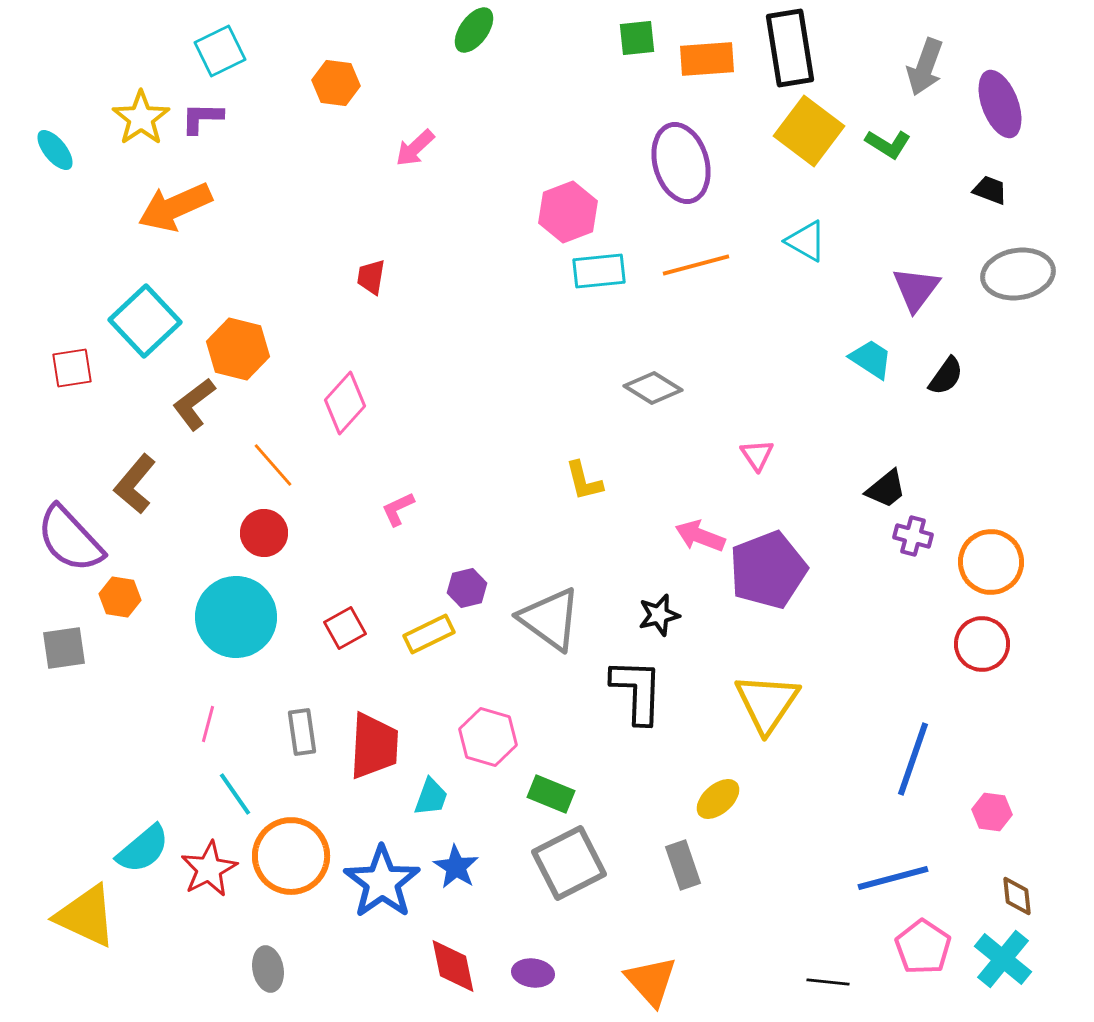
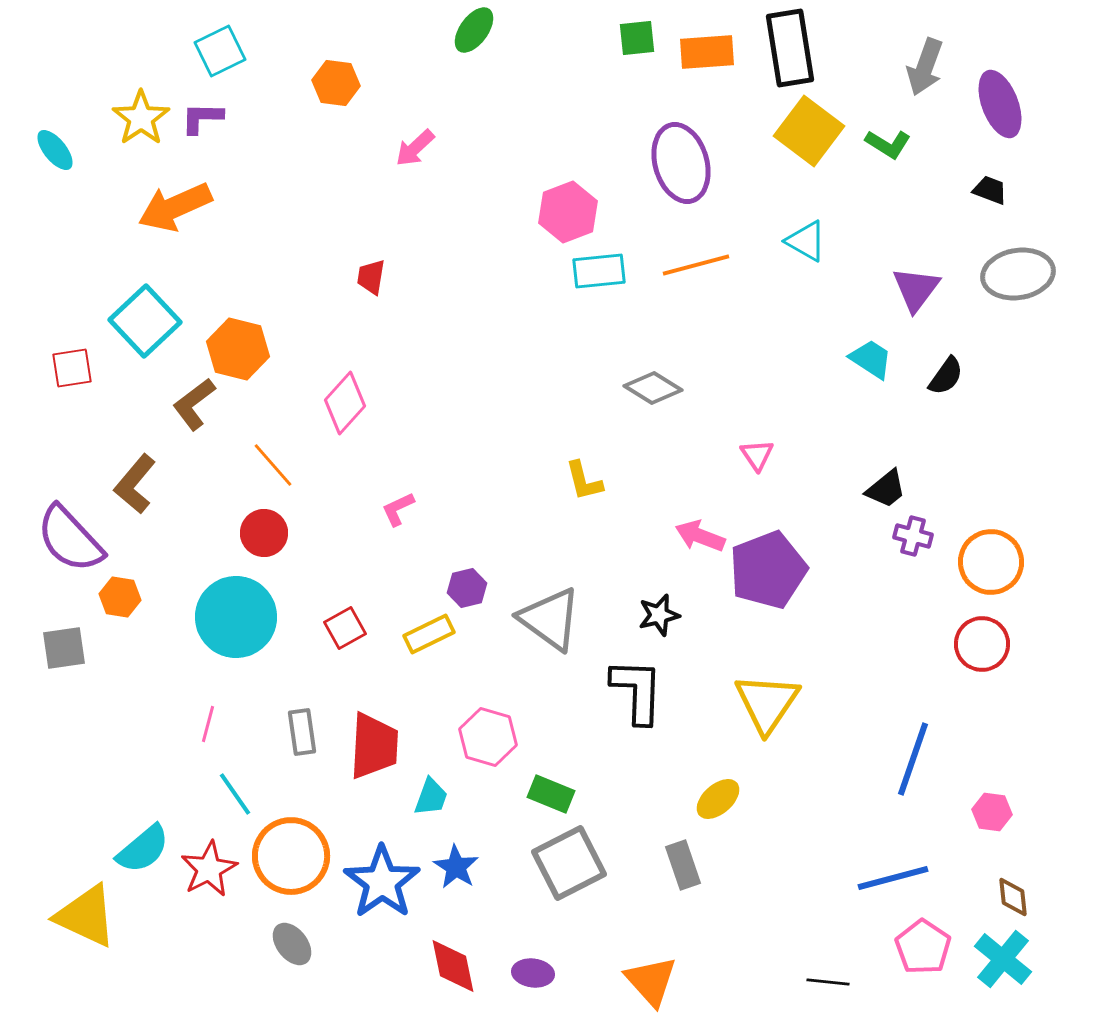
orange rectangle at (707, 59): moved 7 px up
brown diamond at (1017, 896): moved 4 px left, 1 px down
gray ellipse at (268, 969): moved 24 px right, 25 px up; rotated 27 degrees counterclockwise
